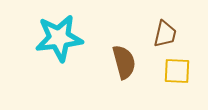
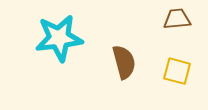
brown trapezoid: moved 12 px right, 15 px up; rotated 108 degrees counterclockwise
yellow square: rotated 12 degrees clockwise
